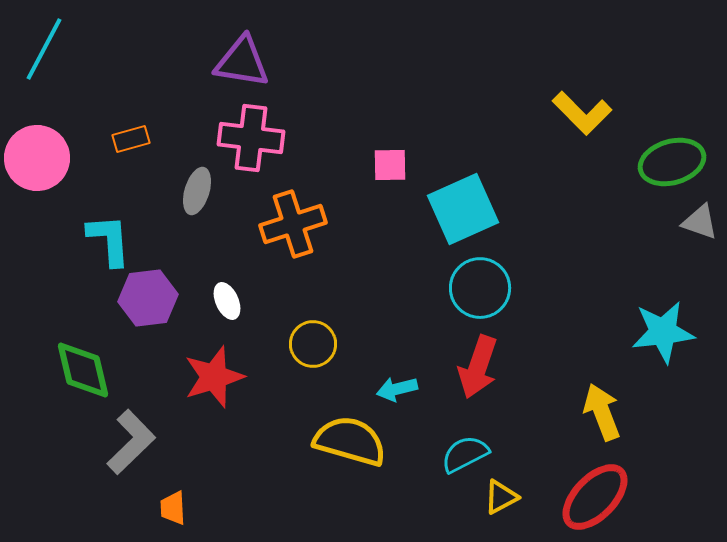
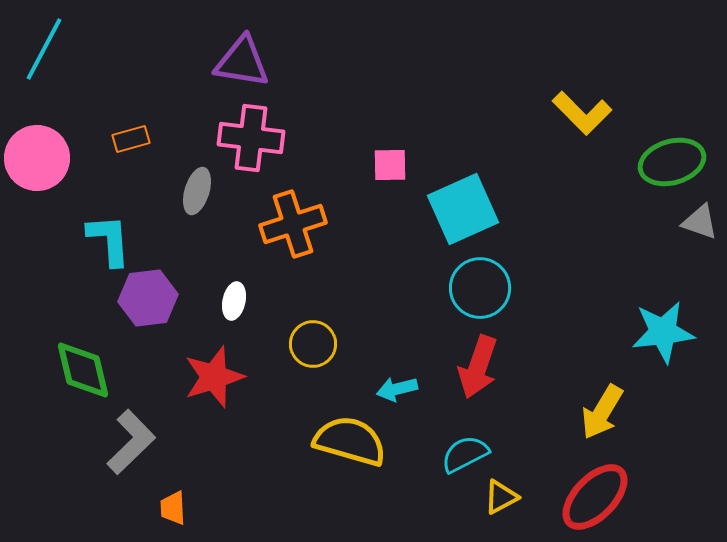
white ellipse: moved 7 px right; rotated 36 degrees clockwise
yellow arrow: rotated 128 degrees counterclockwise
